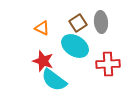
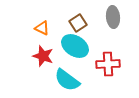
gray ellipse: moved 12 px right, 5 px up
red star: moved 5 px up
cyan semicircle: moved 13 px right
